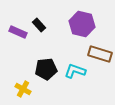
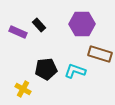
purple hexagon: rotated 15 degrees counterclockwise
